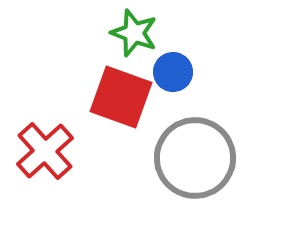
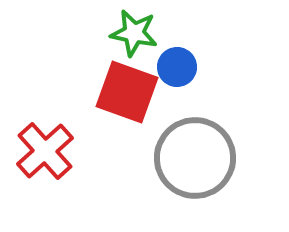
green star: rotated 9 degrees counterclockwise
blue circle: moved 4 px right, 5 px up
red square: moved 6 px right, 5 px up
